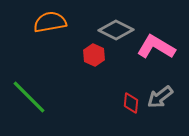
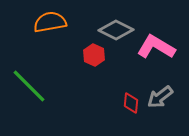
green line: moved 11 px up
